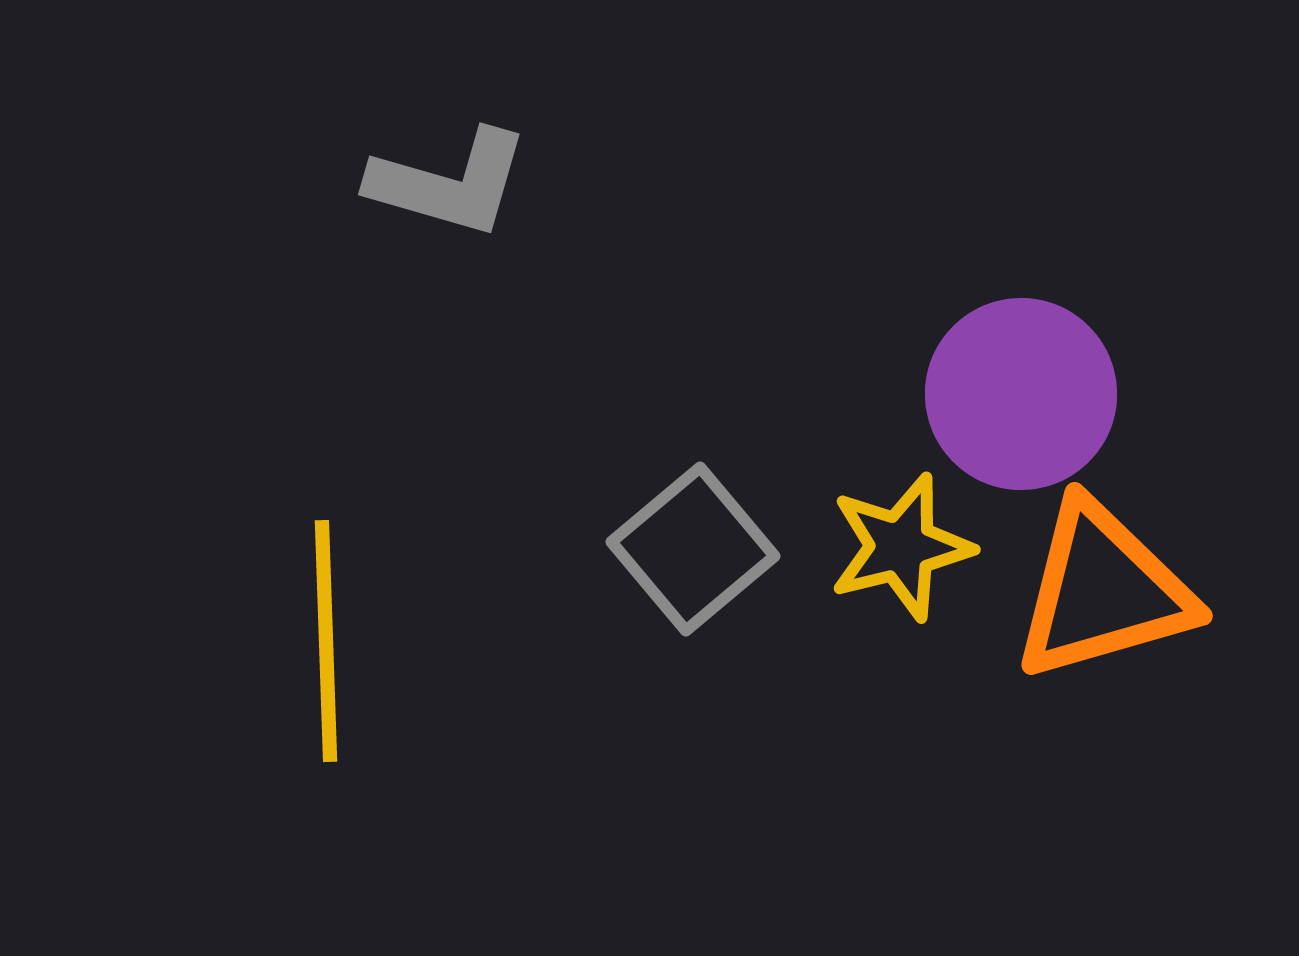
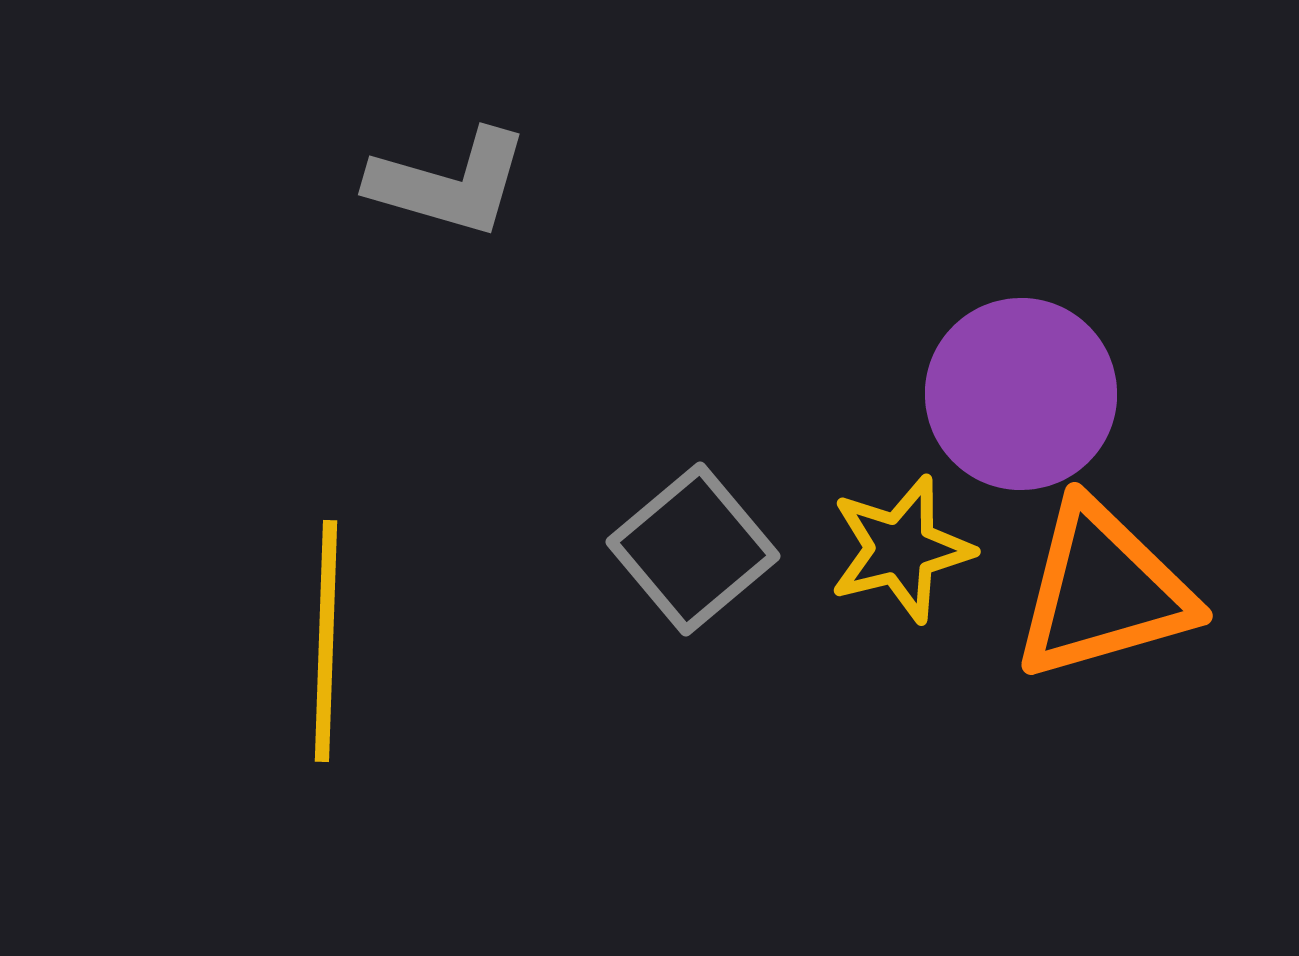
yellow star: moved 2 px down
yellow line: rotated 4 degrees clockwise
